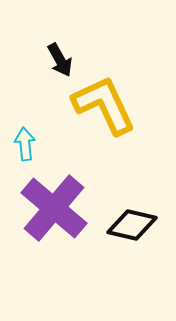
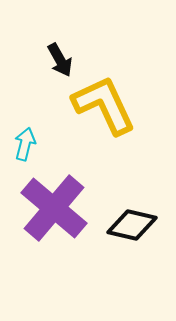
cyan arrow: rotated 20 degrees clockwise
